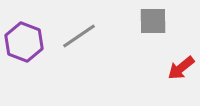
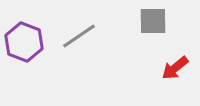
red arrow: moved 6 px left
